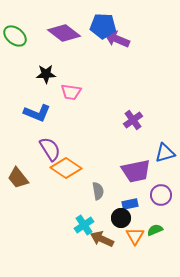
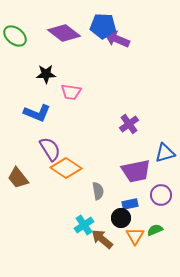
purple cross: moved 4 px left, 4 px down
brown arrow: rotated 15 degrees clockwise
